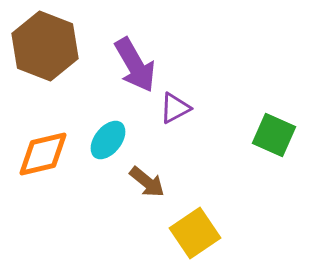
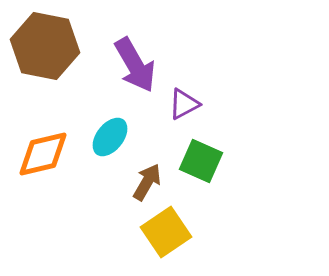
brown hexagon: rotated 10 degrees counterclockwise
purple triangle: moved 9 px right, 4 px up
green square: moved 73 px left, 26 px down
cyan ellipse: moved 2 px right, 3 px up
brown arrow: rotated 99 degrees counterclockwise
yellow square: moved 29 px left, 1 px up
